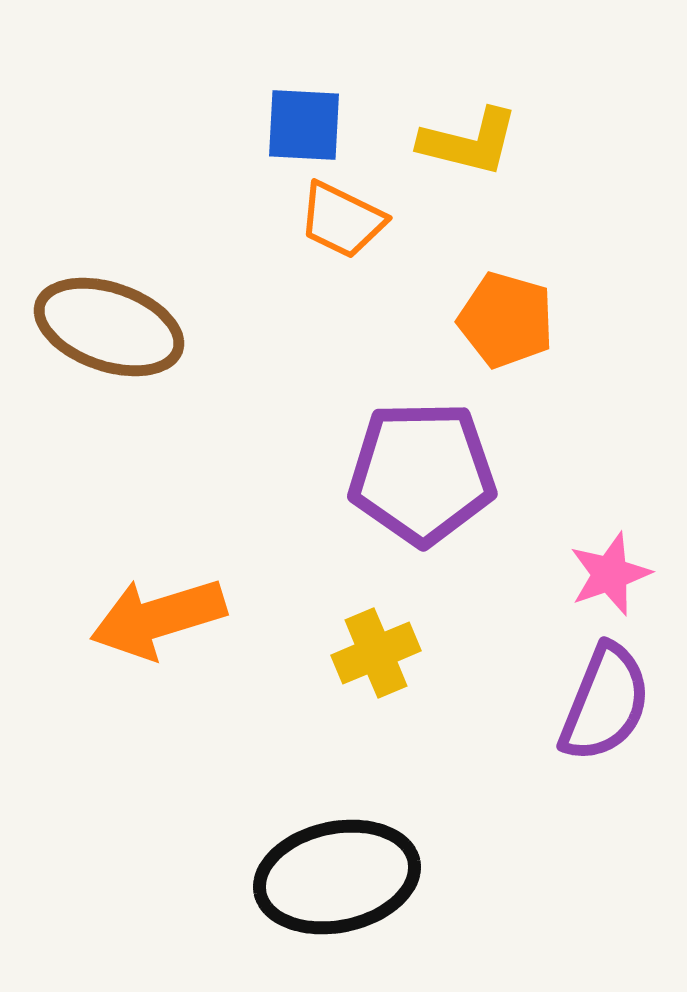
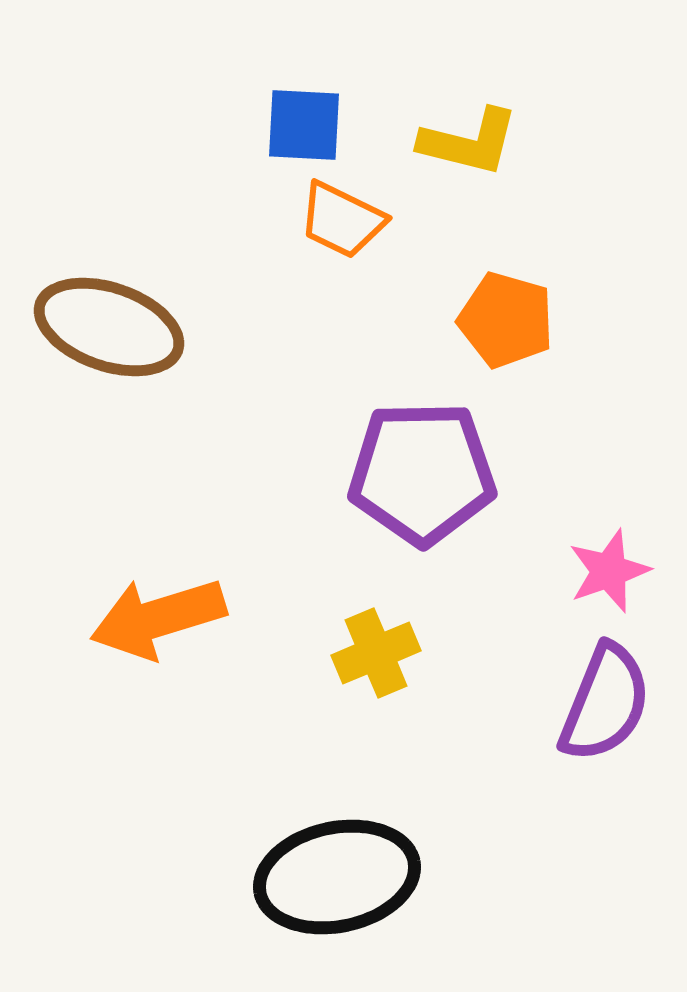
pink star: moved 1 px left, 3 px up
